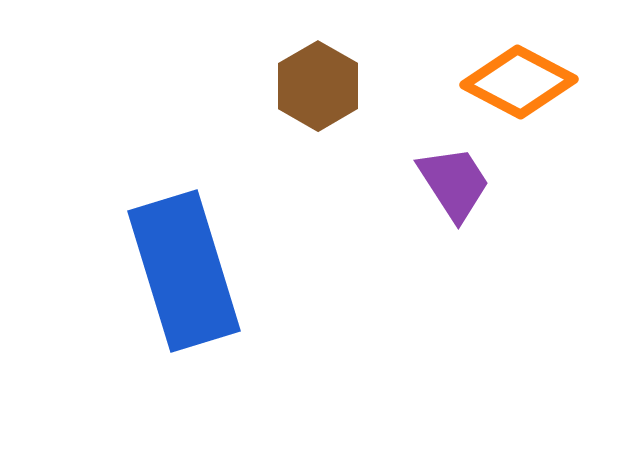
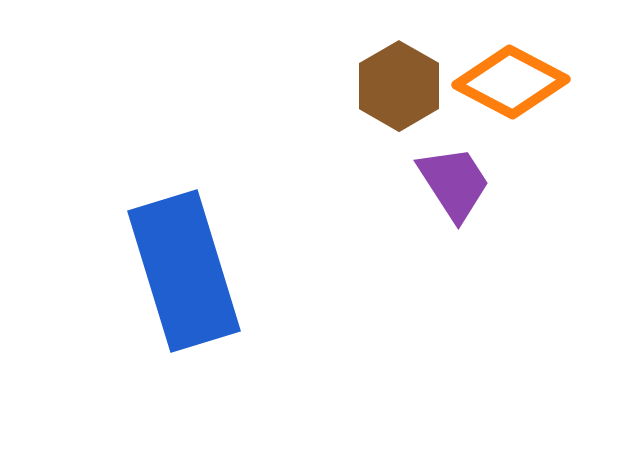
orange diamond: moved 8 px left
brown hexagon: moved 81 px right
